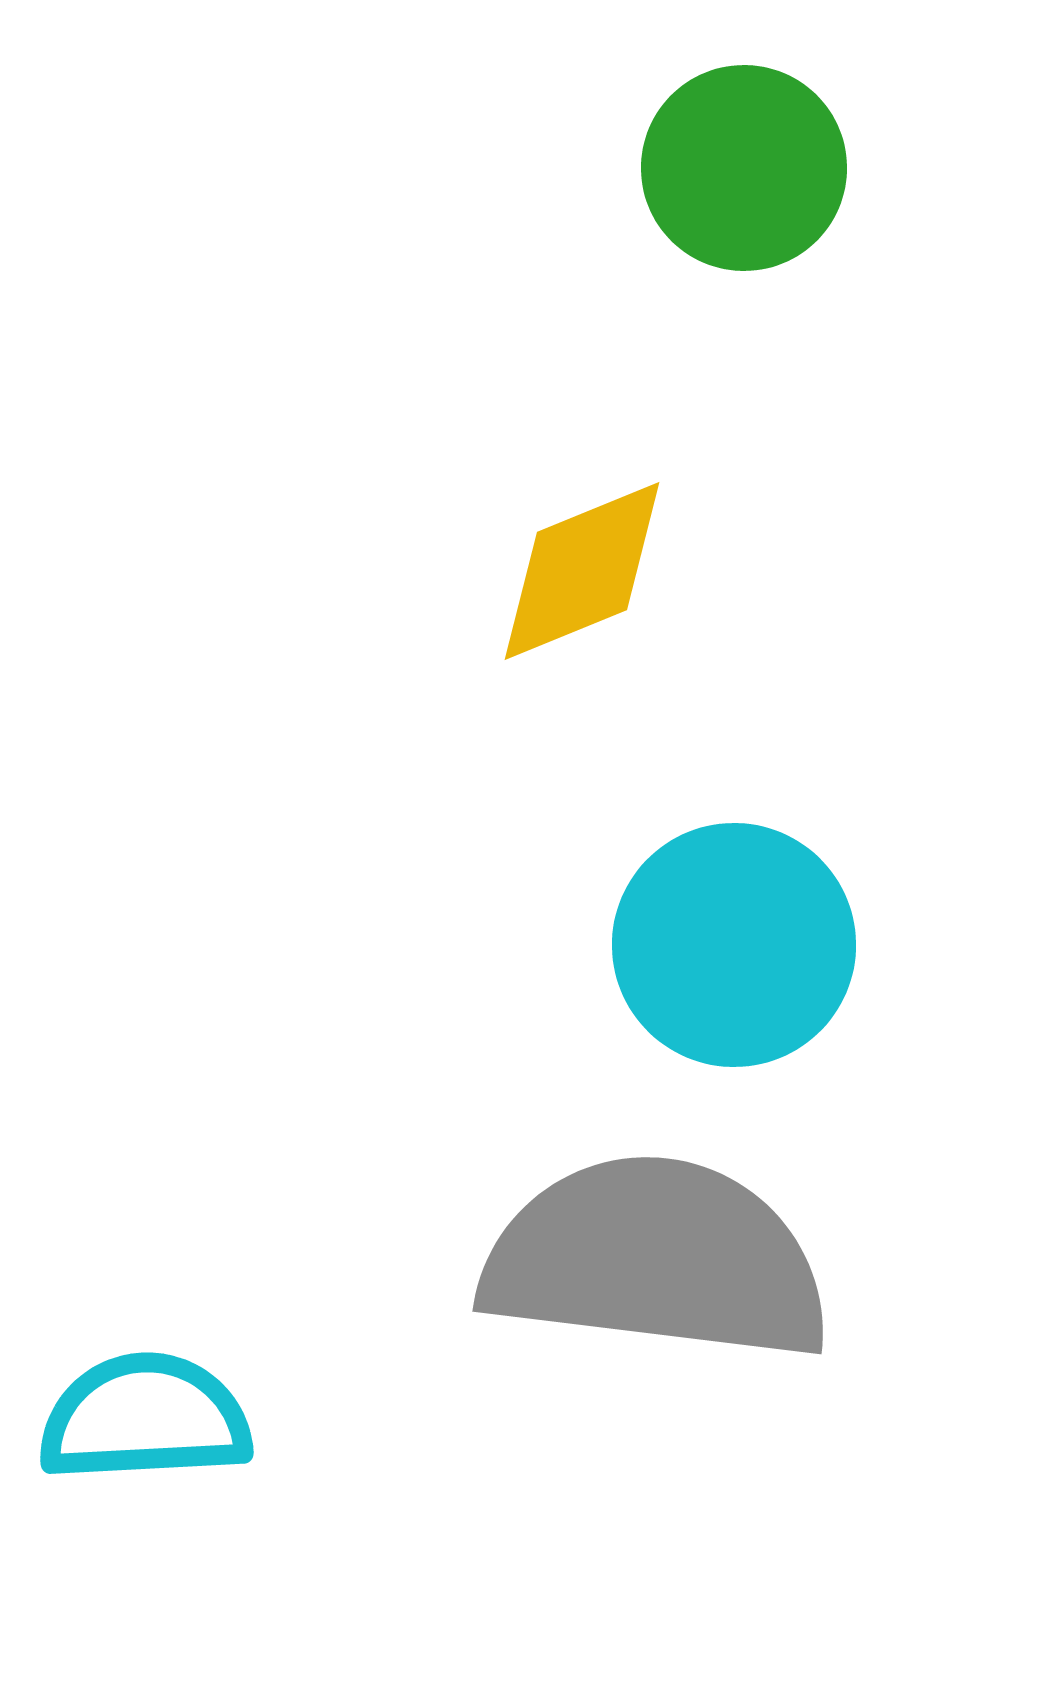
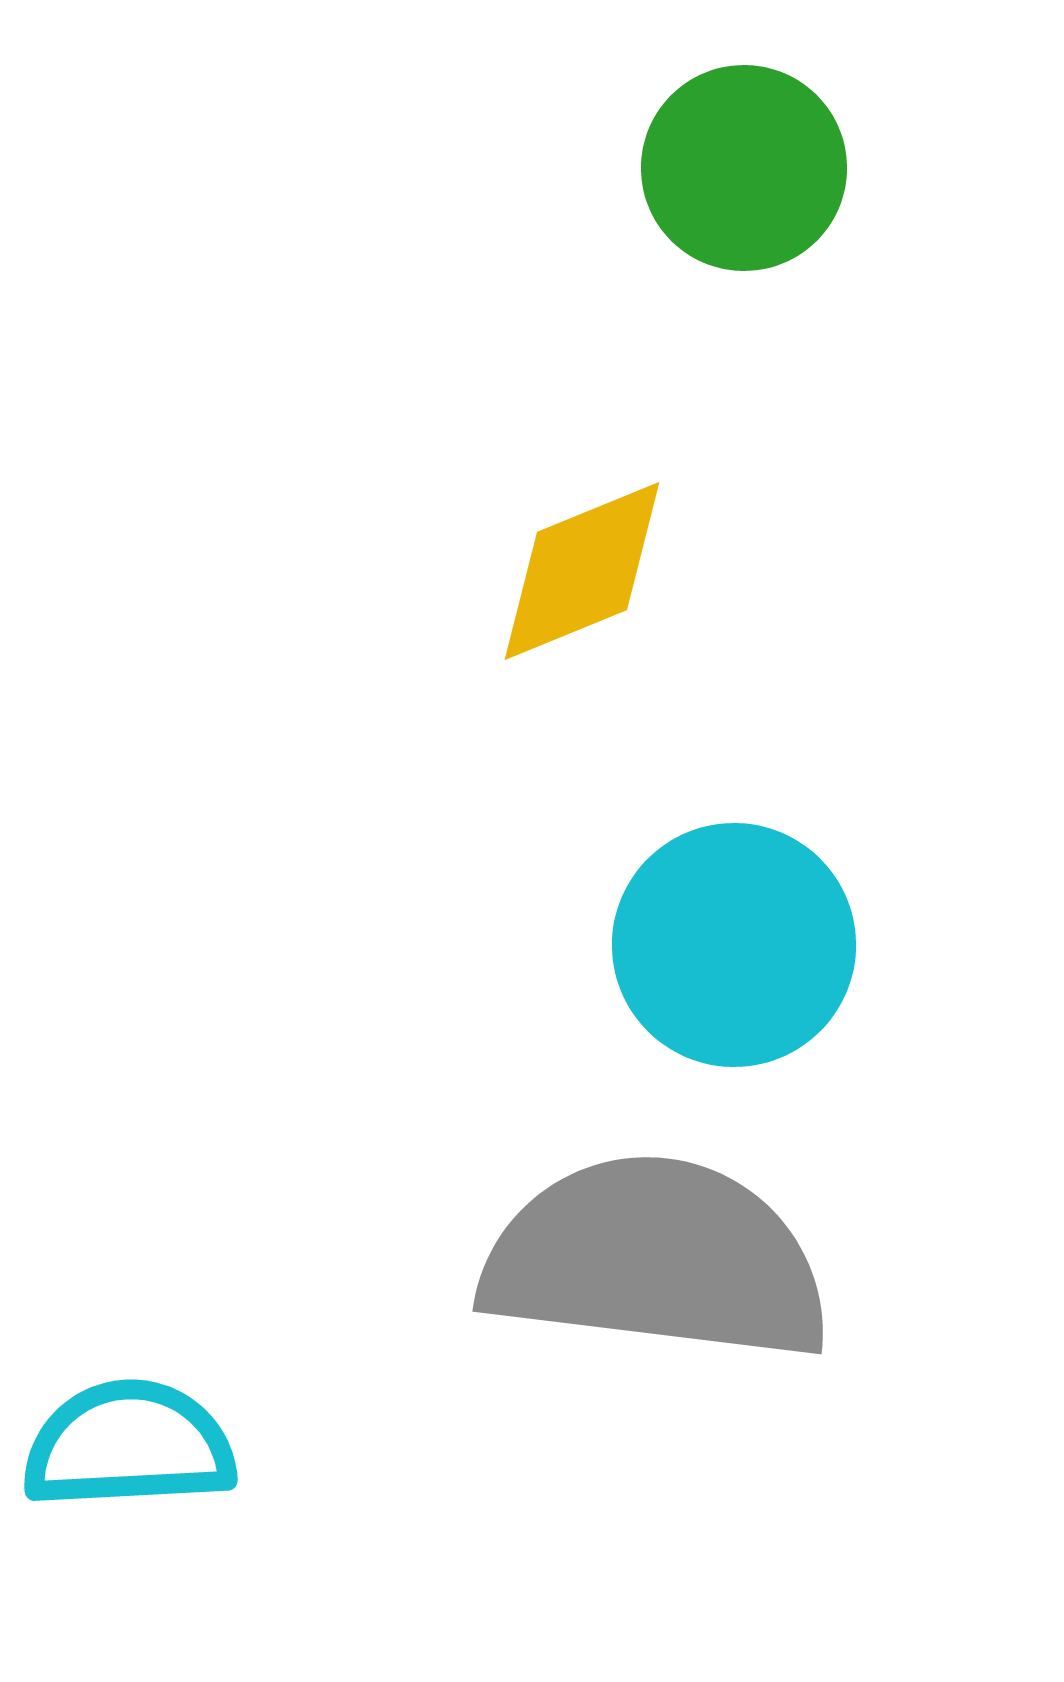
cyan semicircle: moved 16 px left, 27 px down
